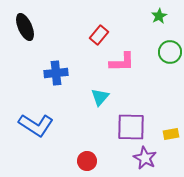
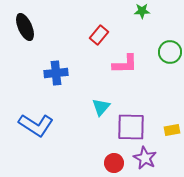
green star: moved 17 px left, 5 px up; rotated 28 degrees clockwise
pink L-shape: moved 3 px right, 2 px down
cyan triangle: moved 1 px right, 10 px down
yellow rectangle: moved 1 px right, 4 px up
red circle: moved 27 px right, 2 px down
